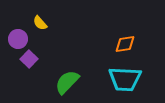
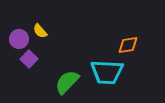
yellow semicircle: moved 8 px down
purple circle: moved 1 px right
orange diamond: moved 3 px right, 1 px down
cyan trapezoid: moved 18 px left, 7 px up
